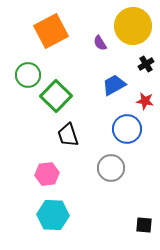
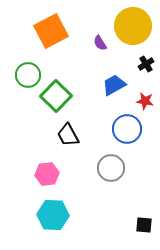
black trapezoid: rotated 10 degrees counterclockwise
